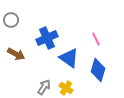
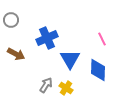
pink line: moved 6 px right
blue triangle: moved 1 px right, 1 px down; rotated 25 degrees clockwise
blue diamond: rotated 15 degrees counterclockwise
gray arrow: moved 2 px right, 2 px up
